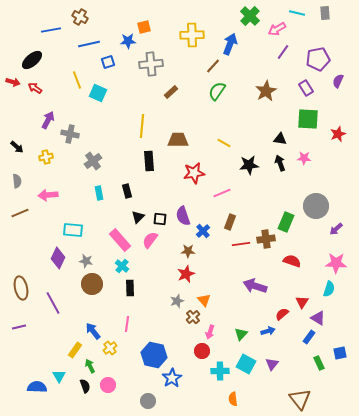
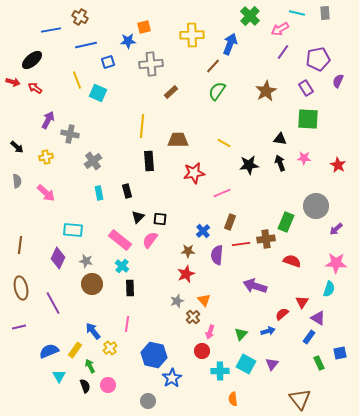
pink arrow at (277, 29): moved 3 px right
blue line at (89, 44): moved 3 px left, 1 px down
red star at (338, 134): moved 31 px down; rotated 21 degrees counterclockwise
pink arrow at (48, 195): moved 2 px left, 2 px up; rotated 132 degrees counterclockwise
brown line at (20, 213): moved 32 px down; rotated 60 degrees counterclockwise
purple semicircle at (183, 216): moved 34 px right, 39 px down; rotated 24 degrees clockwise
pink rectangle at (120, 240): rotated 10 degrees counterclockwise
blue semicircle at (37, 387): moved 12 px right, 36 px up; rotated 24 degrees counterclockwise
